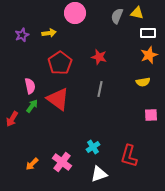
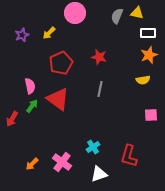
yellow arrow: rotated 144 degrees clockwise
red pentagon: moved 1 px right; rotated 10 degrees clockwise
yellow semicircle: moved 2 px up
